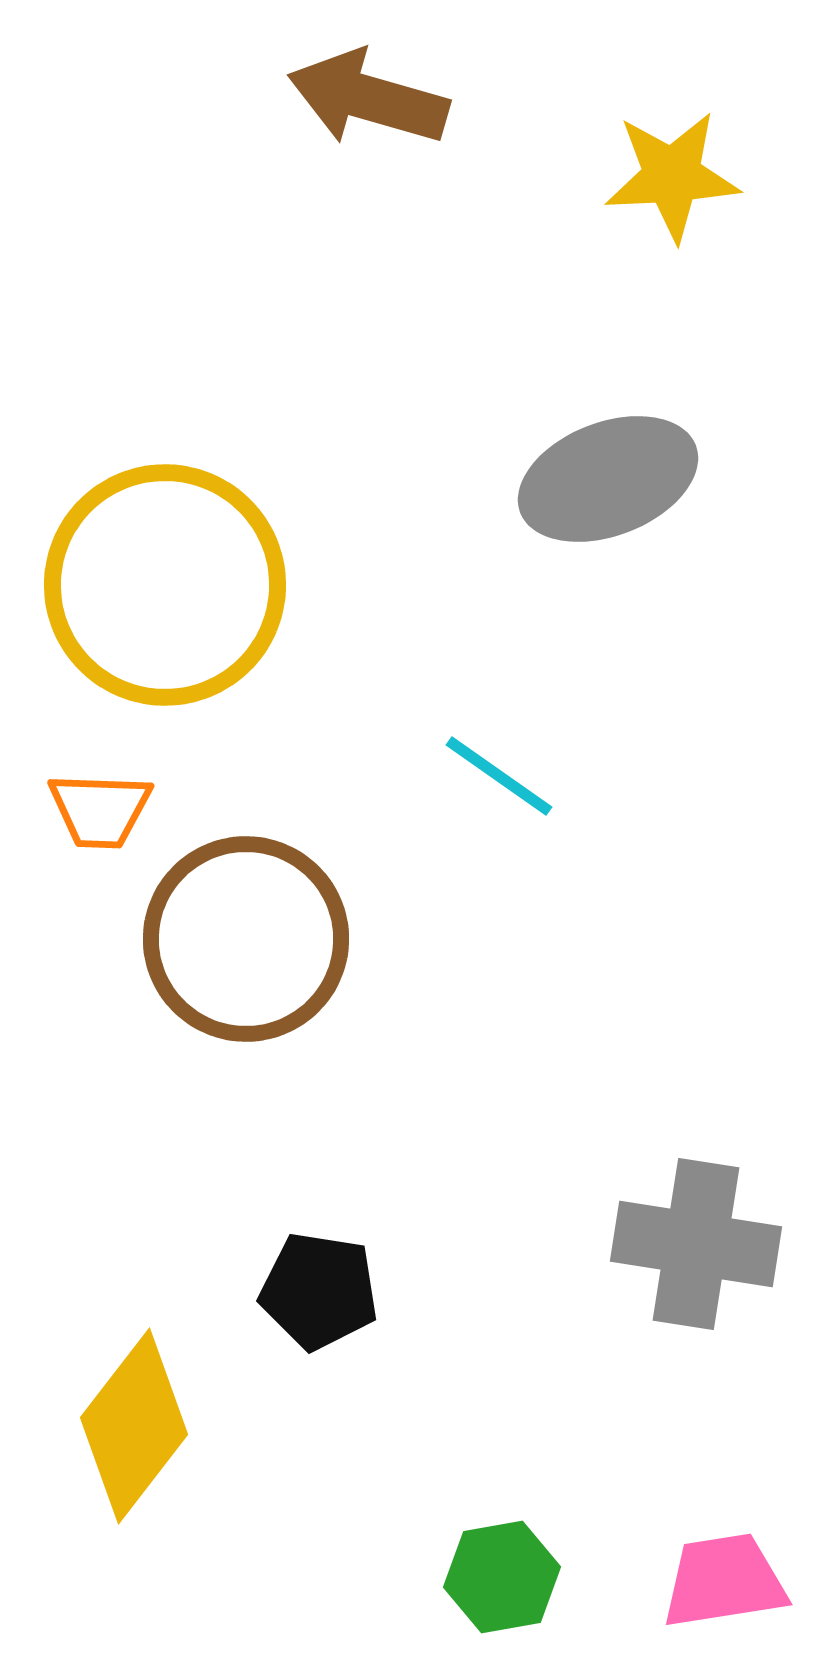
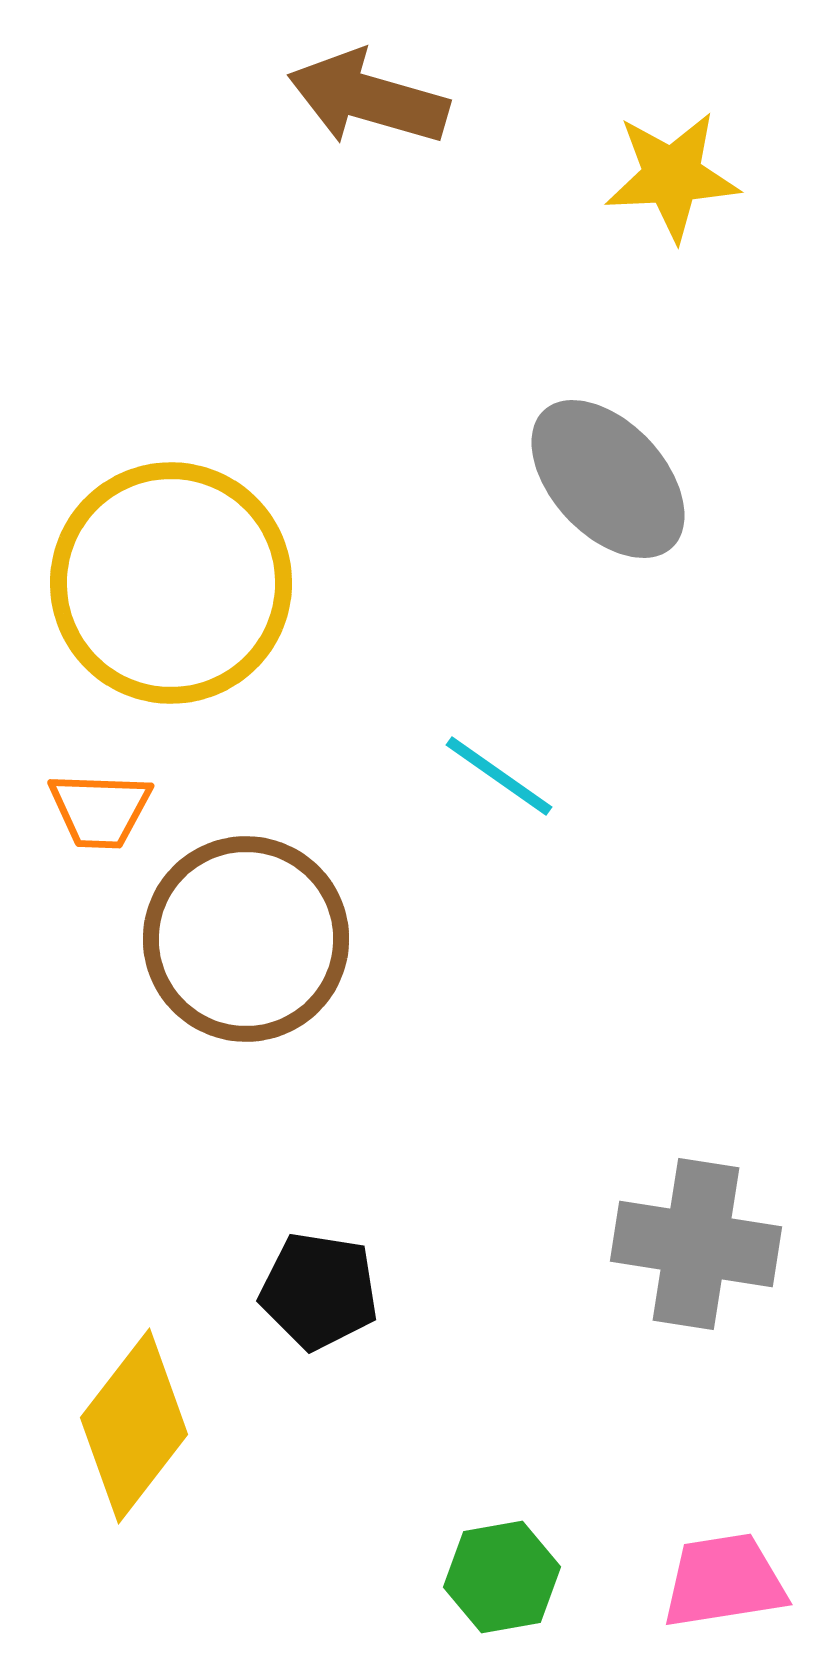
gray ellipse: rotated 68 degrees clockwise
yellow circle: moved 6 px right, 2 px up
